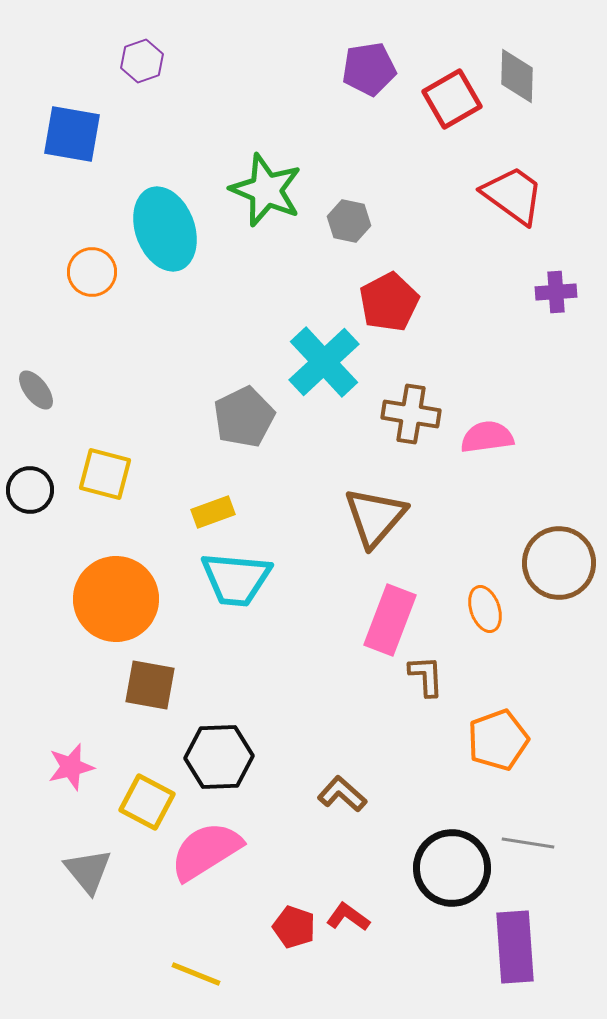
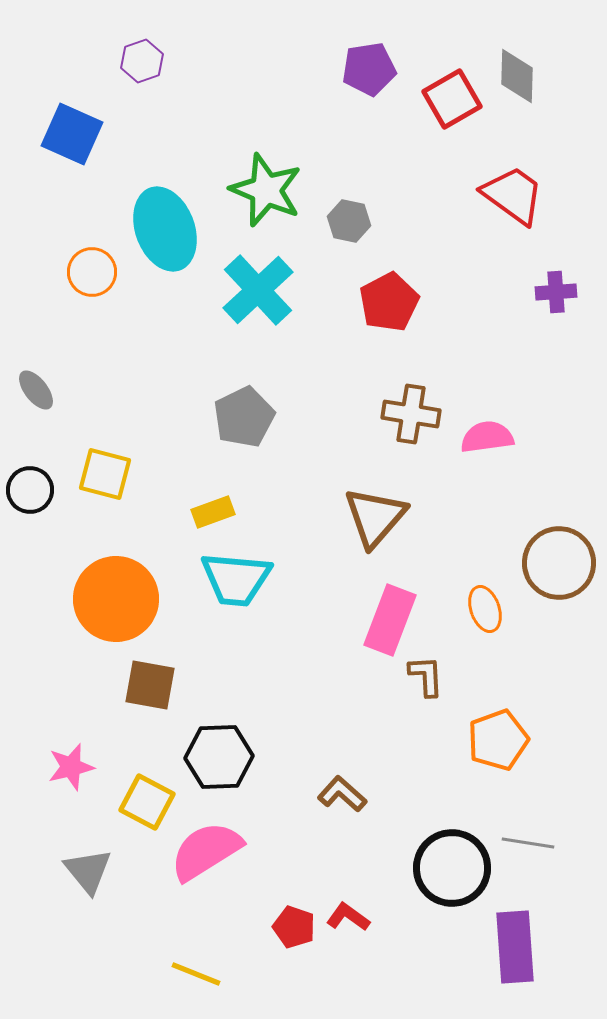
blue square at (72, 134): rotated 14 degrees clockwise
cyan cross at (324, 362): moved 66 px left, 72 px up
